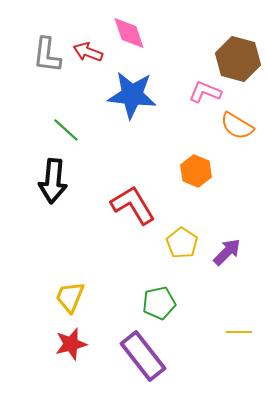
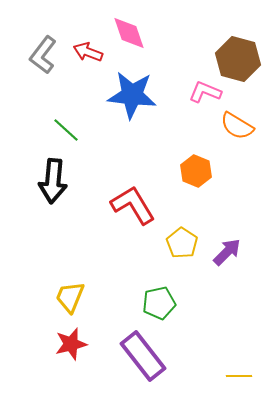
gray L-shape: moved 4 px left; rotated 30 degrees clockwise
yellow line: moved 44 px down
